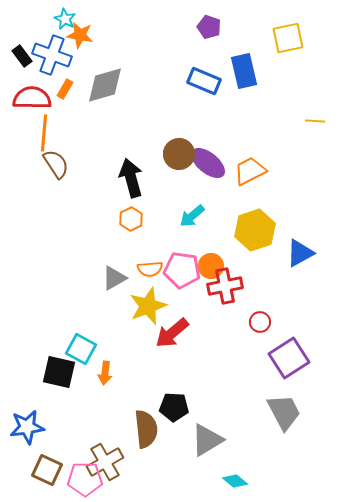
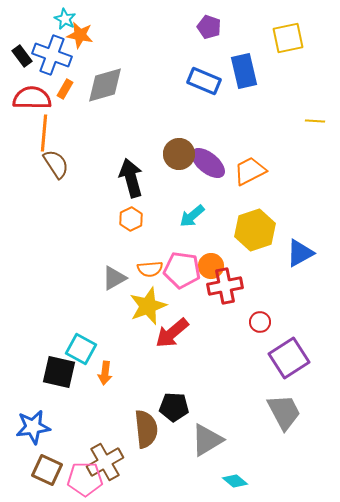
blue star at (27, 427): moved 6 px right
